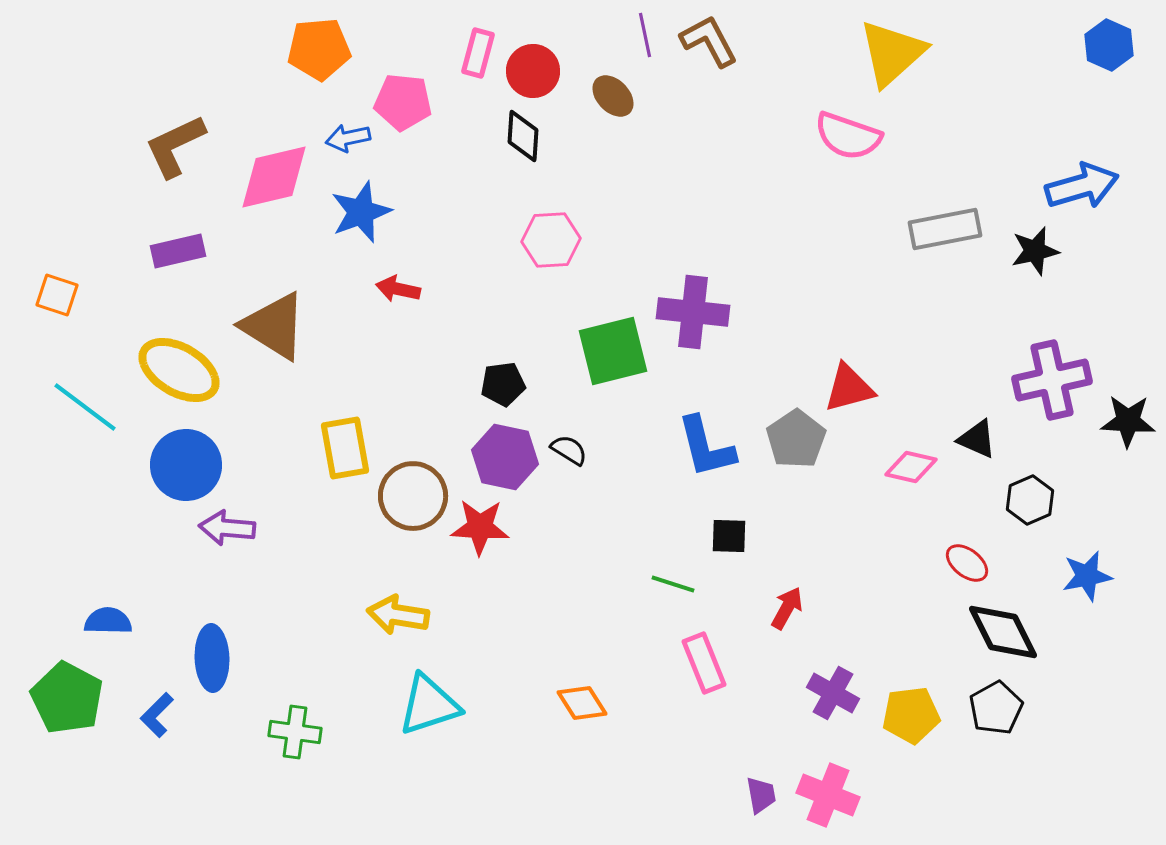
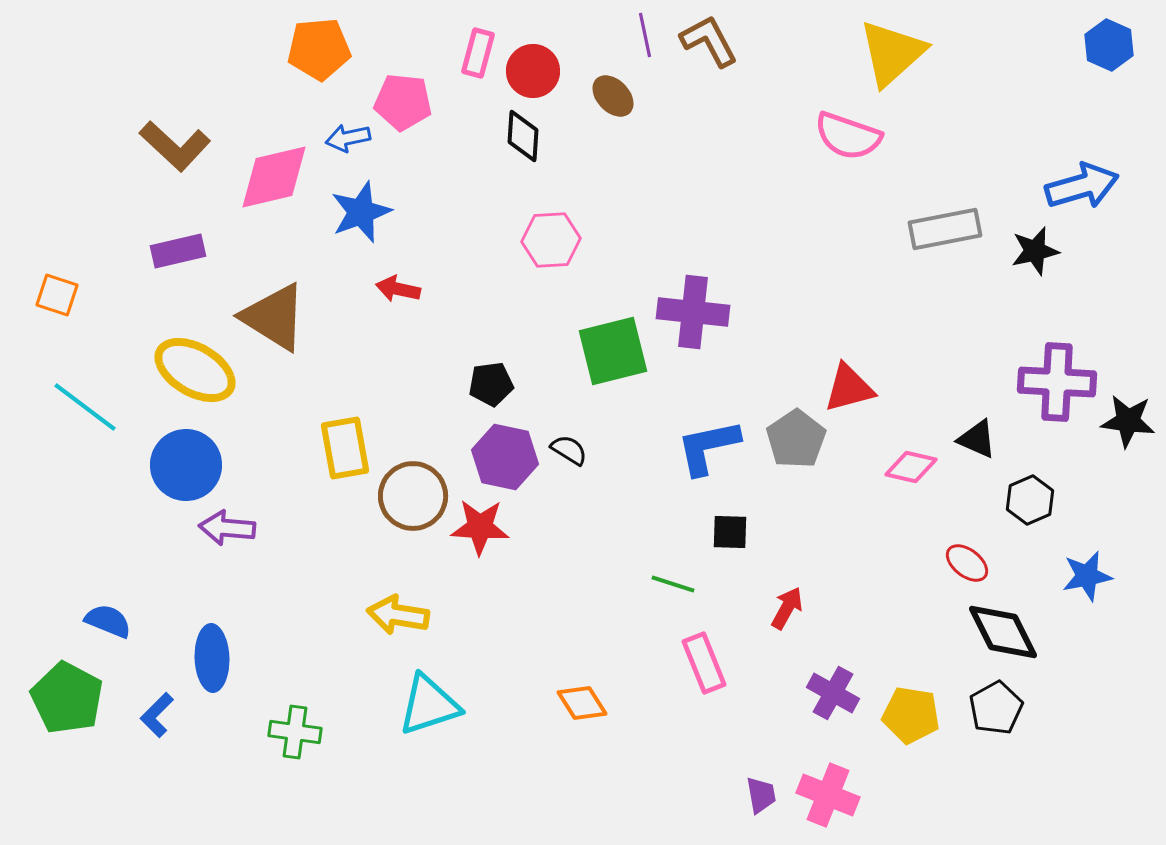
brown L-shape at (175, 146): rotated 112 degrees counterclockwise
brown triangle at (274, 326): moved 9 px up
yellow ellipse at (179, 370): moved 16 px right
purple cross at (1052, 380): moved 5 px right, 2 px down; rotated 16 degrees clockwise
black pentagon at (503, 384): moved 12 px left
black star at (1128, 421): rotated 4 degrees clockwise
blue L-shape at (706, 447): moved 2 px right; rotated 92 degrees clockwise
black square at (729, 536): moved 1 px right, 4 px up
blue semicircle at (108, 621): rotated 21 degrees clockwise
yellow pentagon at (911, 715): rotated 16 degrees clockwise
